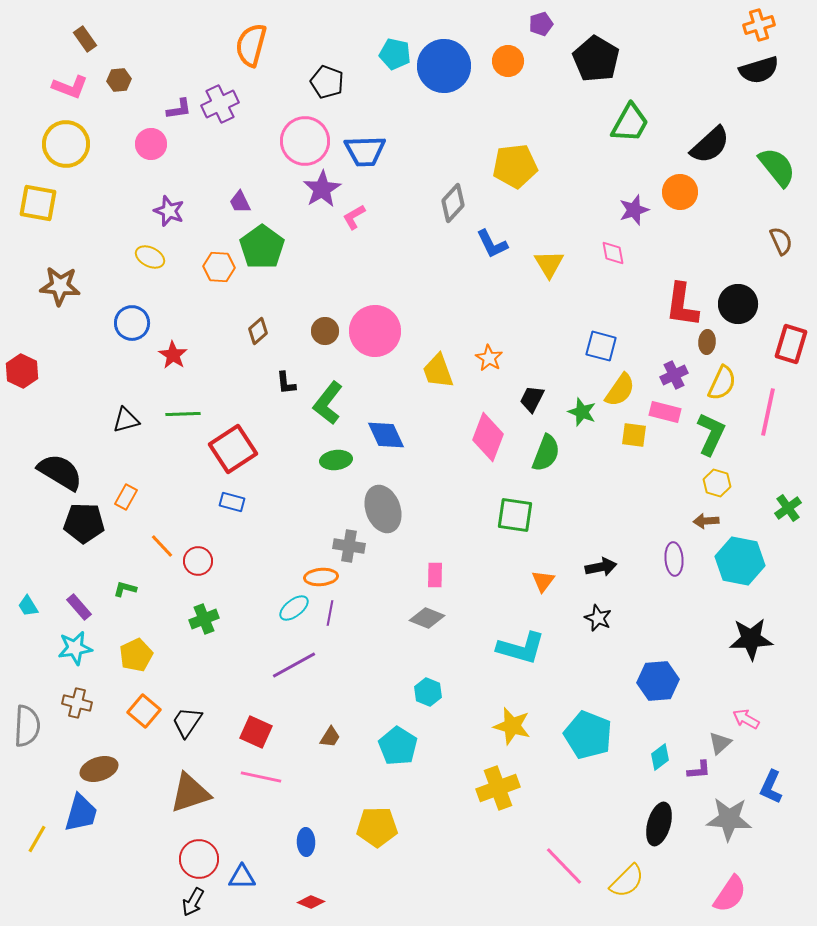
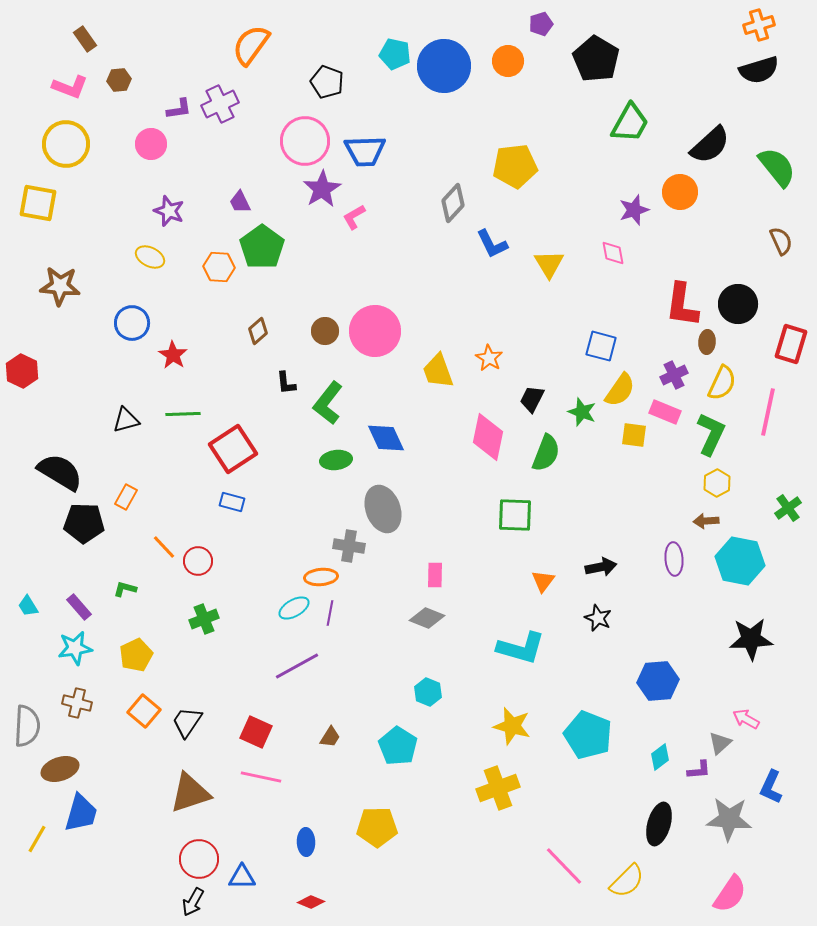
orange semicircle at (251, 45): rotated 21 degrees clockwise
pink rectangle at (665, 412): rotated 8 degrees clockwise
blue diamond at (386, 435): moved 3 px down
pink diamond at (488, 437): rotated 9 degrees counterclockwise
yellow hexagon at (717, 483): rotated 16 degrees clockwise
green square at (515, 515): rotated 6 degrees counterclockwise
orange line at (162, 546): moved 2 px right, 1 px down
cyan ellipse at (294, 608): rotated 8 degrees clockwise
purple line at (294, 665): moved 3 px right, 1 px down
brown ellipse at (99, 769): moved 39 px left
